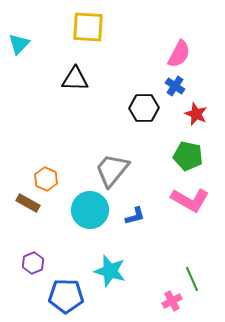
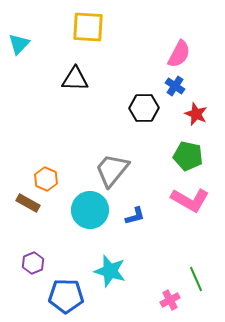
green line: moved 4 px right
pink cross: moved 2 px left, 1 px up
